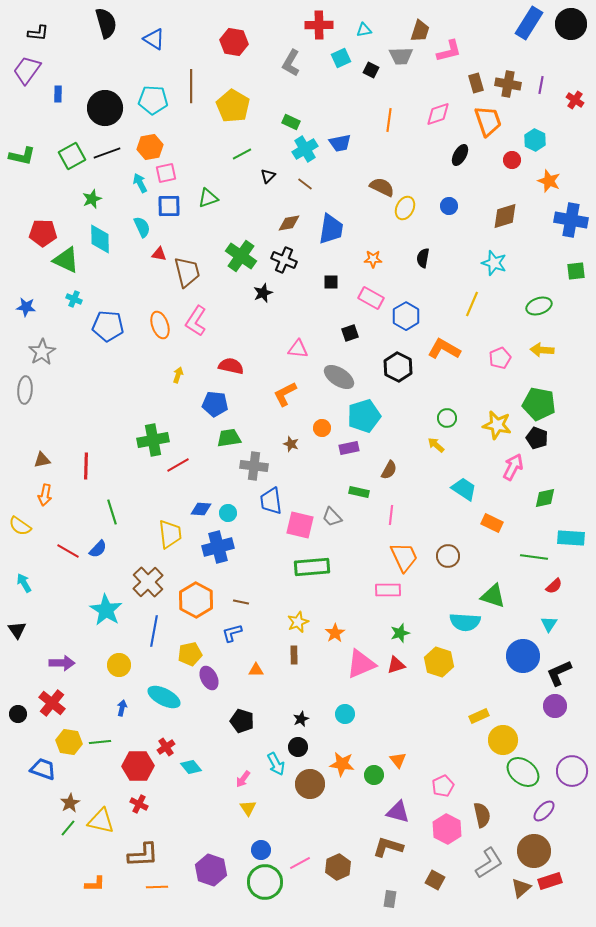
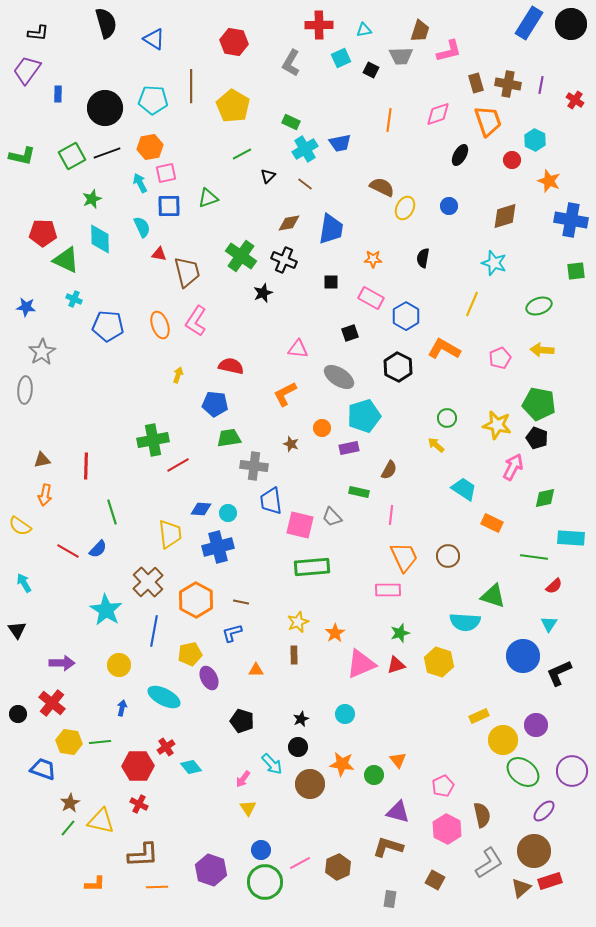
purple circle at (555, 706): moved 19 px left, 19 px down
cyan arrow at (276, 764): moved 4 px left; rotated 15 degrees counterclockwise
